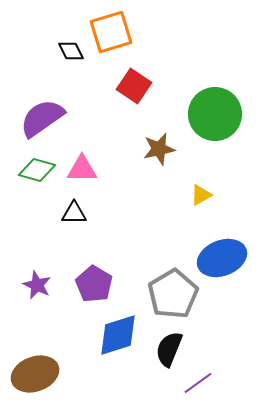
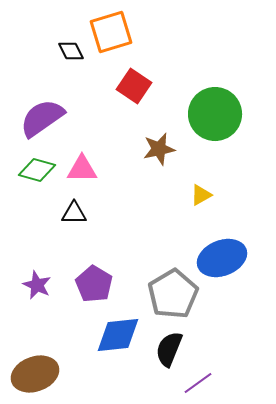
blue diamond: rotated 12 degrees clockwise
